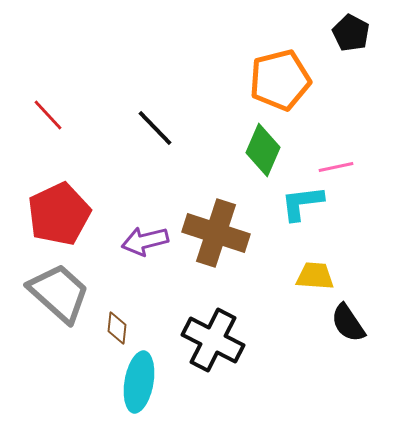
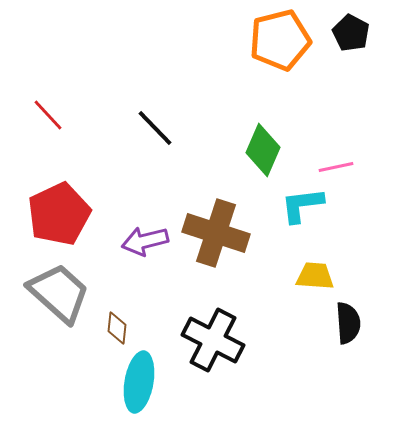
orange pentagon: moved 40 px up
cyan L-shape: moved 2 px down
black semicircle: rotated 150 degrees counterclockwise
